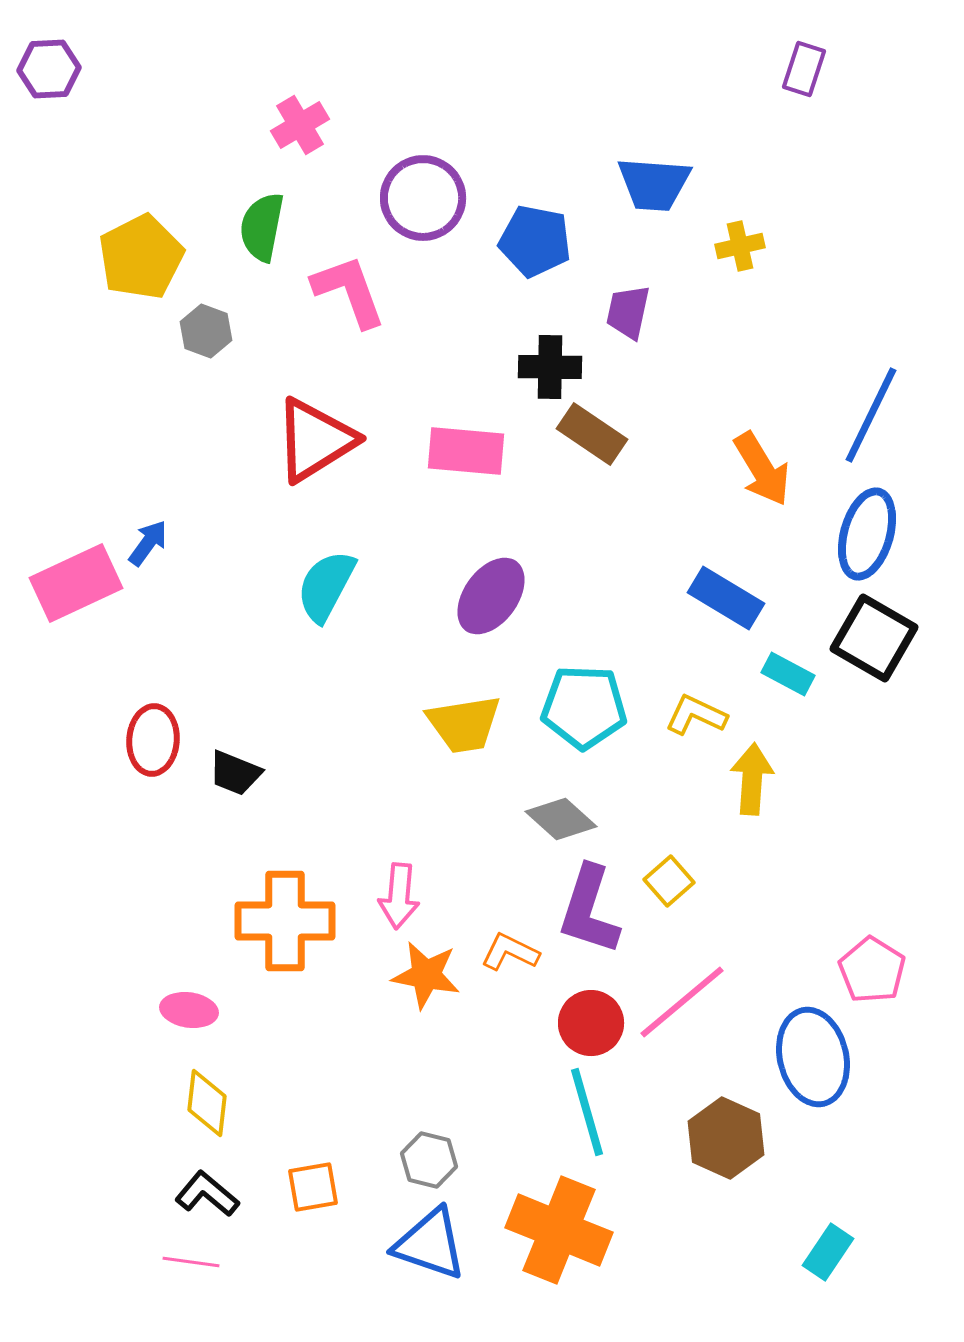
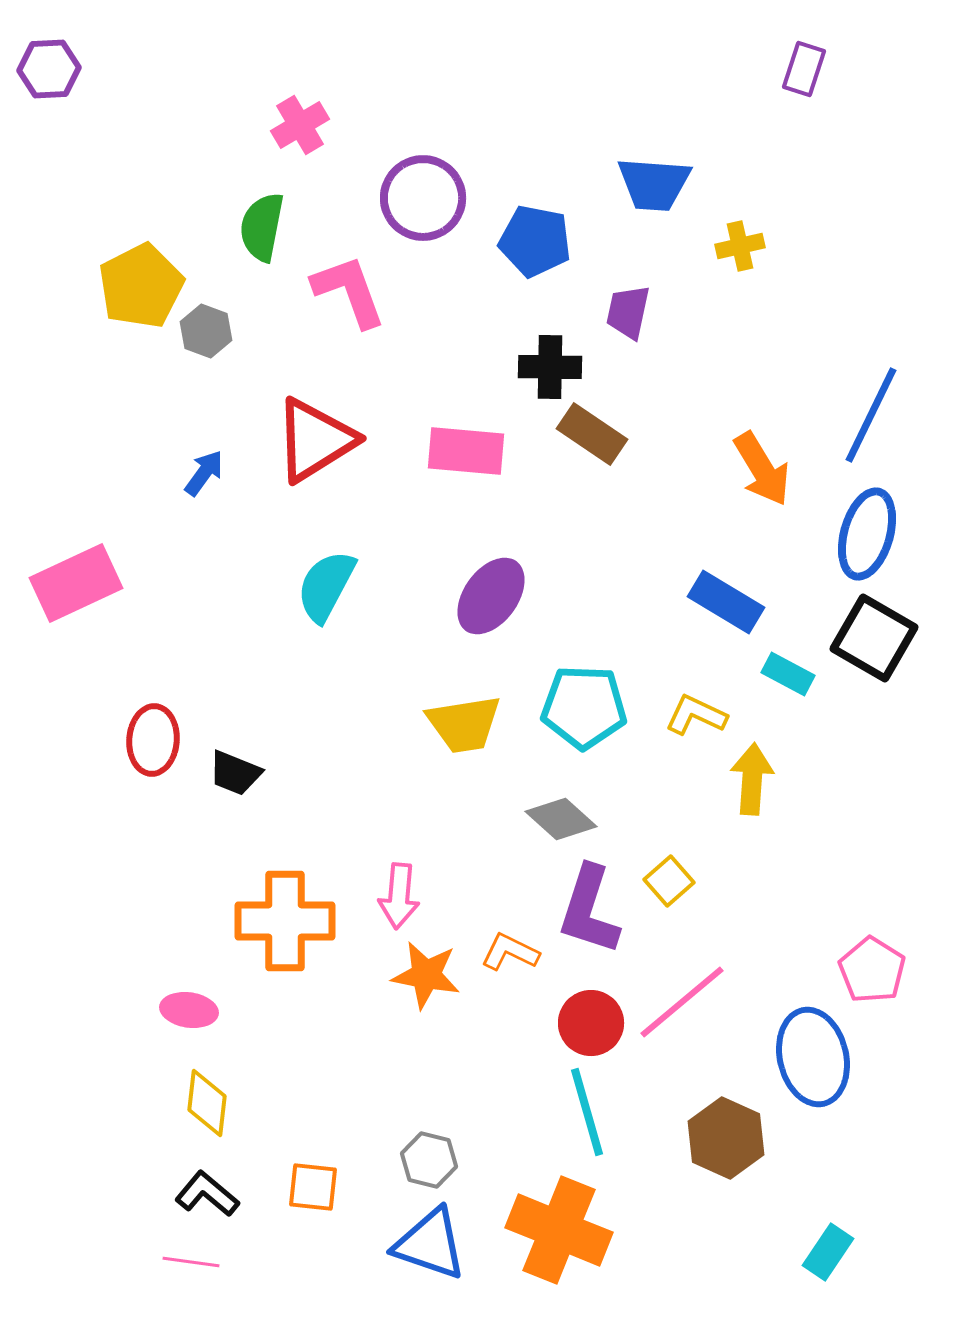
yellow pentagon at (141, 257): moved 29 px down
blue arrow at (148, 543): moved 56 px right, 70 px up
blue rectangle at (726, 598): moved 4 px down
orange square at (313, 1187): rotated 16 degrees clockwise
